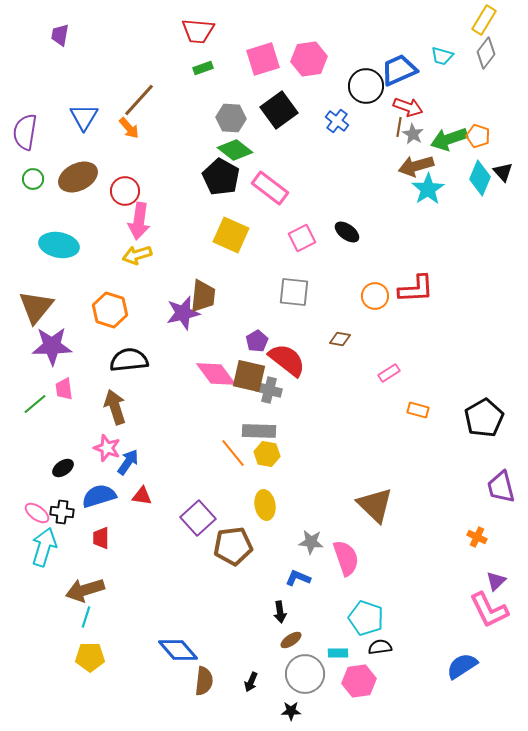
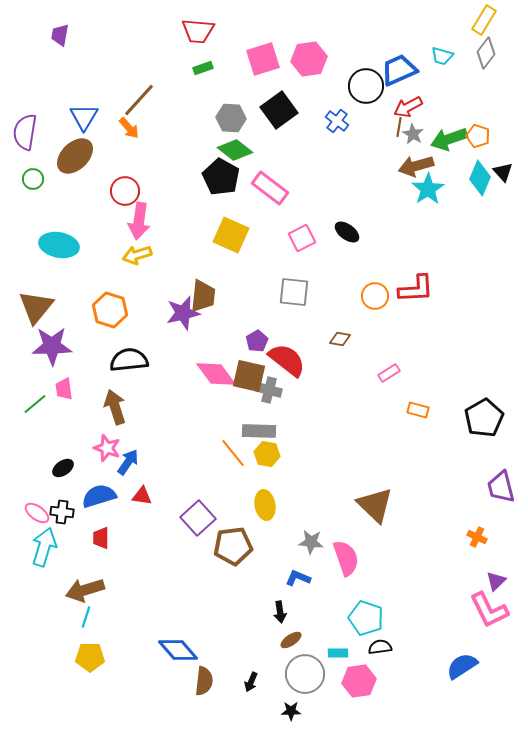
red arrow at (408, 107): rotated 132 degrees clockwise
brown ellipse at (78, 177): moved 3 px left, 21 px up; rotated 18 degrees counterclockwise
